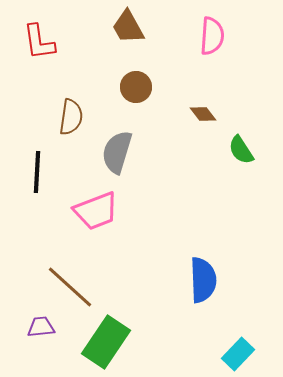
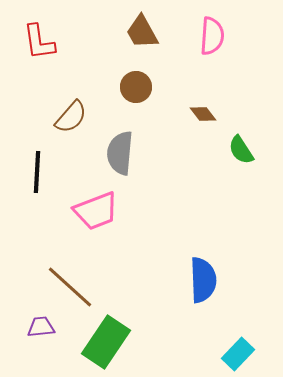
brown trapezoid: moved 14 px right, 5 px down
brown semicircle: rotated 33 degrees clockwise
gray semicircle: moved 3 px right, 1 px down; rotated 12 degrees counterclockwise
